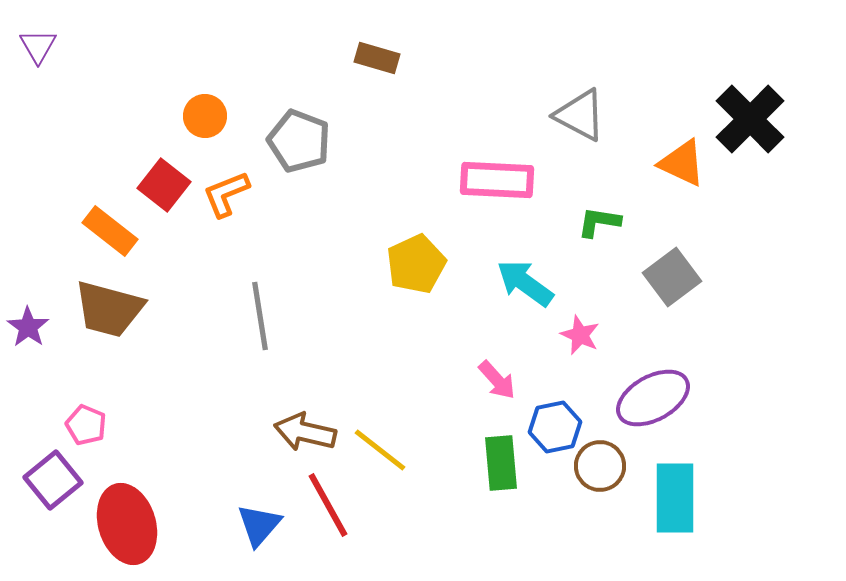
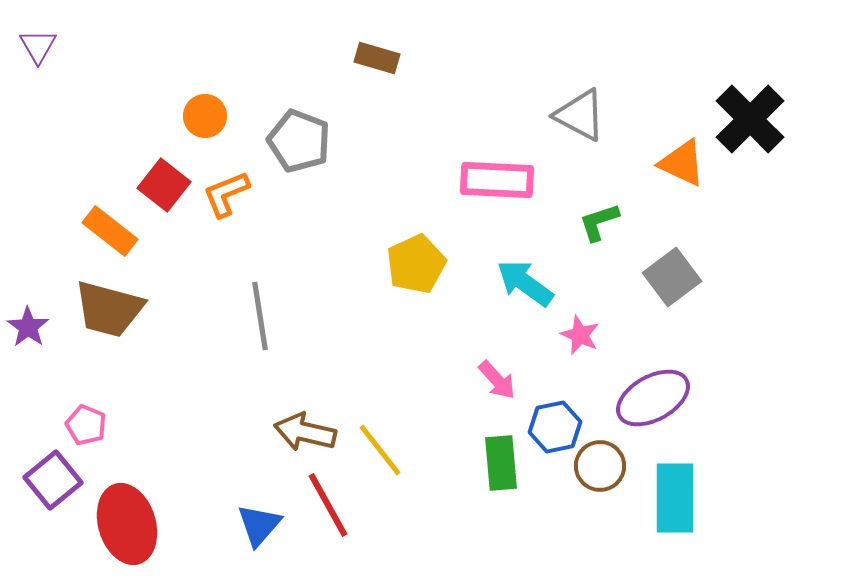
green L-shape: rotated 27 degrees counterclockwise
yellow line: rotated 14 degrees clockwise
